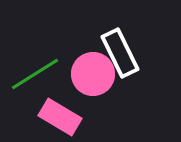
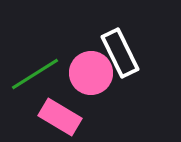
pink circle: moved 2 px left, 1 px up
